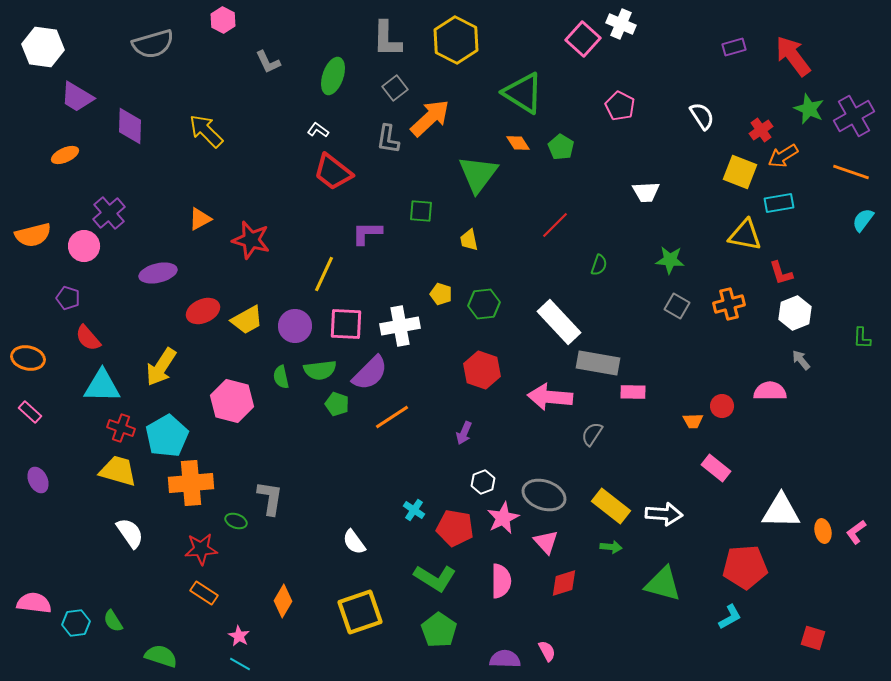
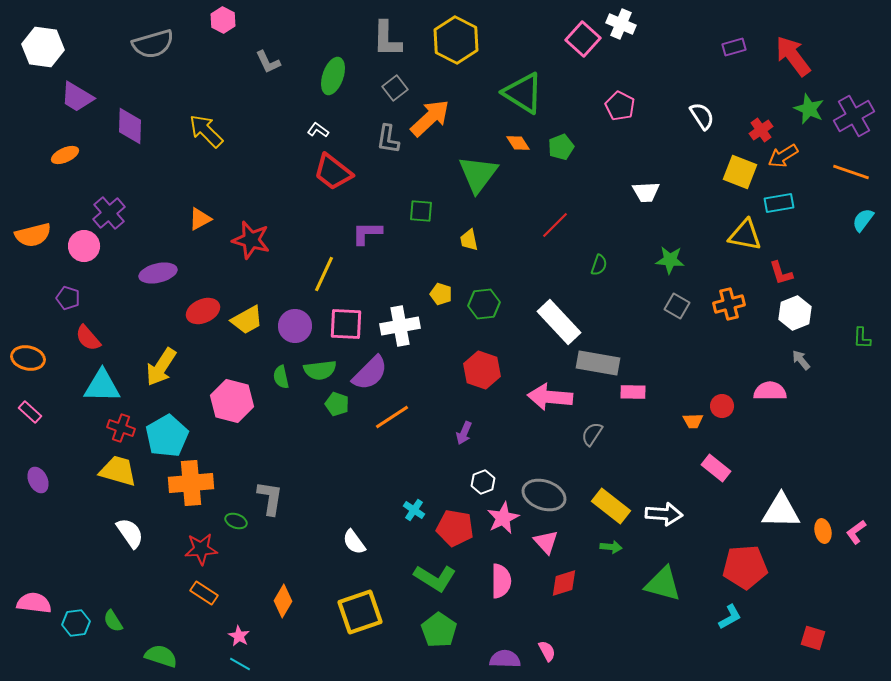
green pentagon at (561, 147): rotated 20 degrees clockwise
